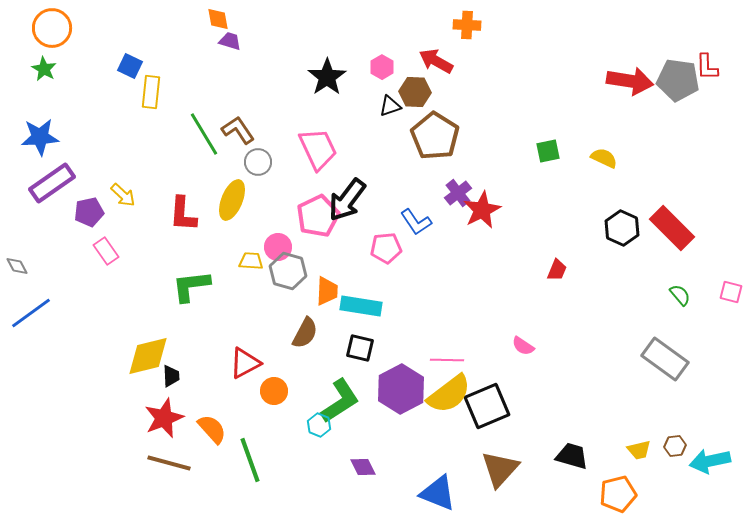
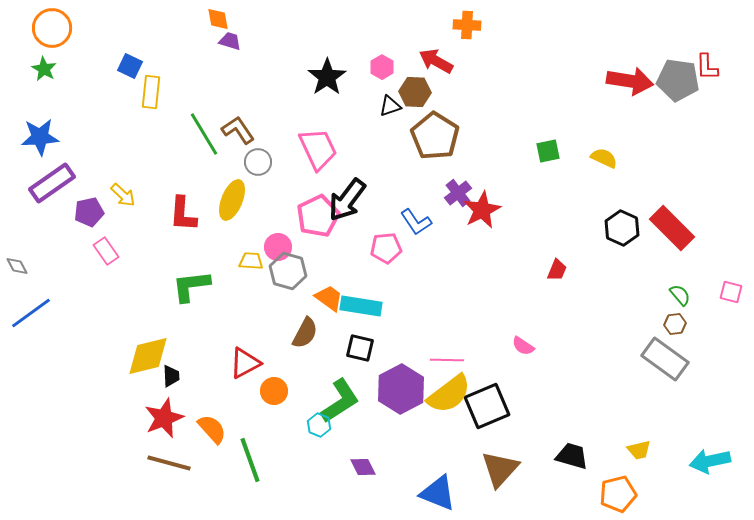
orange trapezoid at (327, 291): moved 2 px right, 7 px down; rotated 56 degrees counterclockwise
brown hexagon at (675, 446): moved 122 px up
